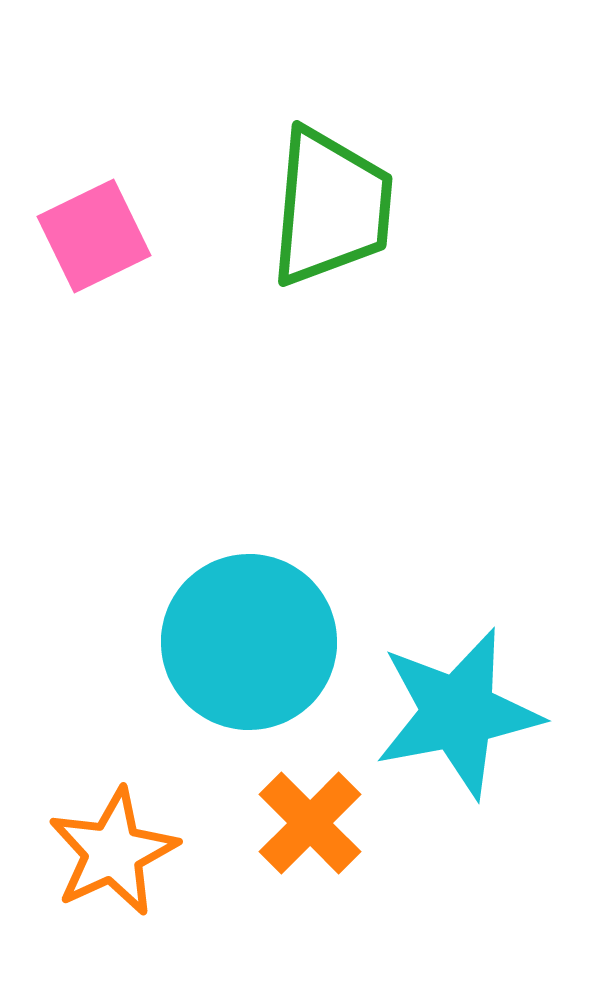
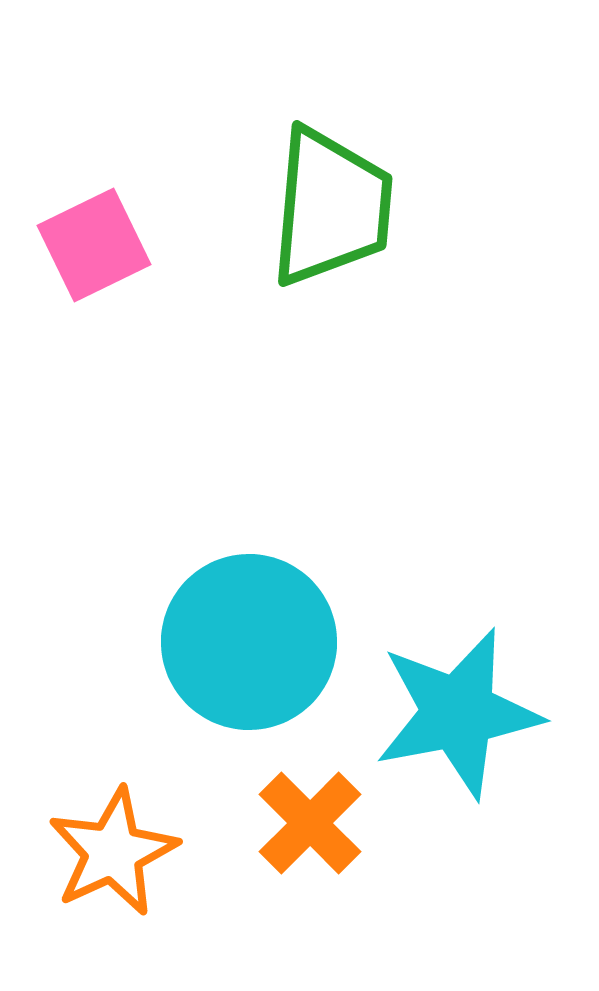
pink square: moved 9 px down
